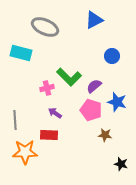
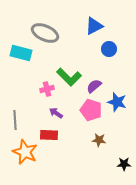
blue triangle: moved 6 px down
gray ellipse: moved 6 px down
blue circle: moved 3 px left, 7 px up
pink cross: moved 1 px down
purple arrow: moved 1 px right
brown star: moved 6 px left, 5 px down
orange star: rotated 25 degrees clockwise
black star: moved 3 px right; rotated 16 degrees counterclockwise
